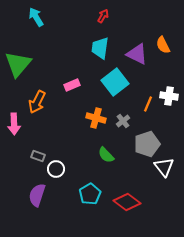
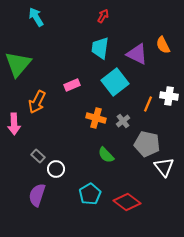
gray pentagon: rotated 30 degrees clockwise
gray rectangle: rotated 24 degrees clockwise
